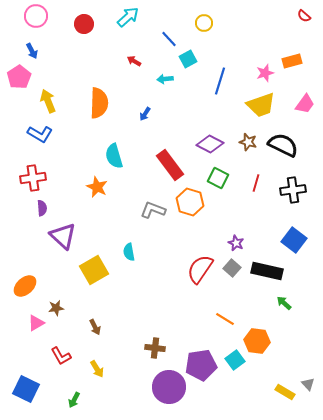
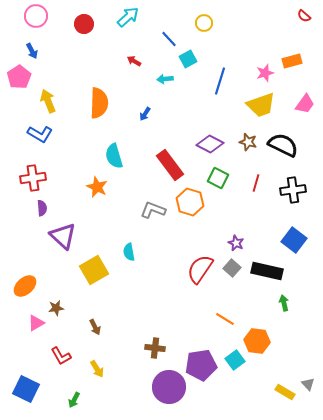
green arrow at (284, 303): rotated 35 degrees clockwise
